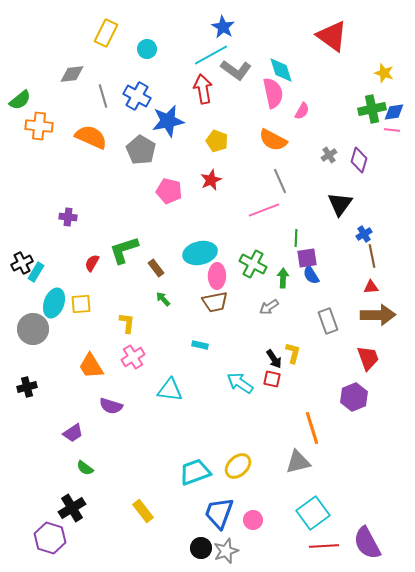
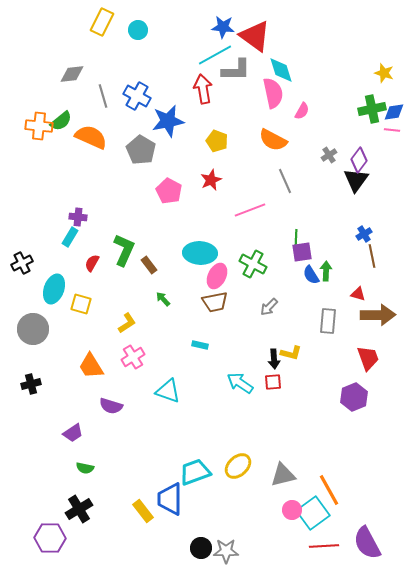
blue star at (223, 27): rotated 25 degrees counterclockwise
yellow rectangle at (106, 33): moved 4 px left, 11 px up
red triangle at (332, 36): moved 77 px left
cyan circle at (147, 49): moved 9 px left, 19 px up
cyan line at (211, 55): moved 4 px right
gray L-shape at (236, 70): rotated 36 degrees counterclockwise
green semicircle at (20, 100): moved 41 px right, 21 px down
purple diamond at (359, 160): rotated 20 degrees clockwise
gray line at (280, 181): moved 5 px right
pink pentagon at (169, 191): rotated 15 degrees clockwise
black triangle at (340, 204): moved 16 px right, 24 px up
pink line at (264, 210): moved 14 px left
purple cross at (68, 217): moved 10 px right
green L-shape at (124, 250): rotated 132 degrees clockwise
cyan ellipse at (200, 253): rotated 16 degrees clockwise
purple square at (307, 258): moved 5 px left, 6 px up
brown rectangle at (156, 268): moved 7 px left, 3 px up
cyan rectangle at (36, 272): moved 34 px right, 35 px up
pink ellipse at (217, 276): rotated 25 degrees clockwise
green arrow at (283, 278): moved 43 px right, 7 px up
red triangle at (371, 287): moved 13 px left, 7 px down; rotated 21 degrees clockwise
cyan ellipse at (54, 303): moved 14 px up
yellow square at (81, 304): rotated 20 degrees clockwise
gray arrow at (269, 307): rotated 12 degrees counterclockwise
gray rectangle at (328, 321): rotated 25 degrees clockwise
yellow L-shape at (127, 323): rotated 50 degrees clockwise
yellow L-shape at (293, 353): moved 2 px left; rotated 90 degrees clockwise
black arrow at (274, 359): rotated 30 degrees clockwise
red square at (272, 379): moved 1 px right, 3 px down; rotated 18 degrees counterclockwise
black cross at (27, 387): moved 4 px right, 3 px up
cyan triangle at (170, 390): moved 2 px left, 1 px down; rotated 12 degrees clockwise
orange line at (312, 428): moved 17 px right, 62 px down; rotated 12 degrees counterclockwise
gray triangle at (298, 462): moved 15 px left, 13 px down
green semicircle at (85, 468): rotated 24 degrees counterclockwise
black cross at (72, 508): moved 7 px right, 1 px down
blue trapezoid at (219, 513): moved 49 px left, 14 px up; rotated 20 degrees counterclockwise
pink circle at (253, 520): moved 39 px right, 10 px up
purple hexagon at (50, 538): rotated 16 degrees counterclockwise
gray star at (226, 551): rotated 20 degrees clockwise
